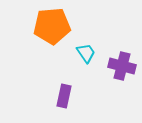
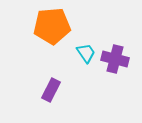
purple cross: moved 7 px left, 7 px up
purple rectangle: moved 13 px left, 6 px up; rotated 15 degrees clockwise
